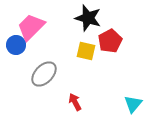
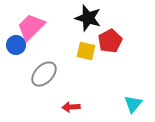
red arrow: moved 4 px left, 5 px down; rotated 66 degrees counterclockwise
